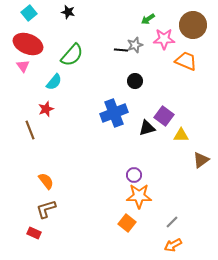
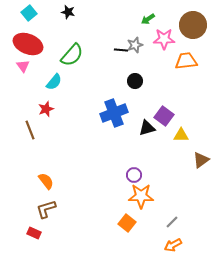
orange trapezoid: rotated 30 degrees counterclockwise
orange star: moved 2 px right
